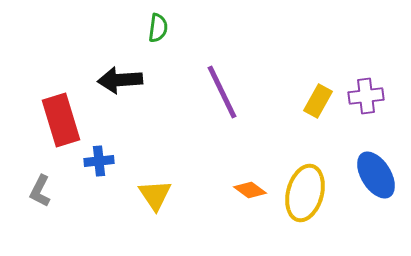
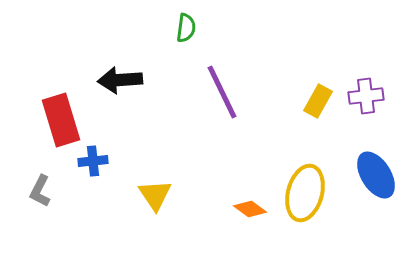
green semicircle: moved 28 px right
blue cross: moved 6 px left
orange diamond: moved 19 px down
